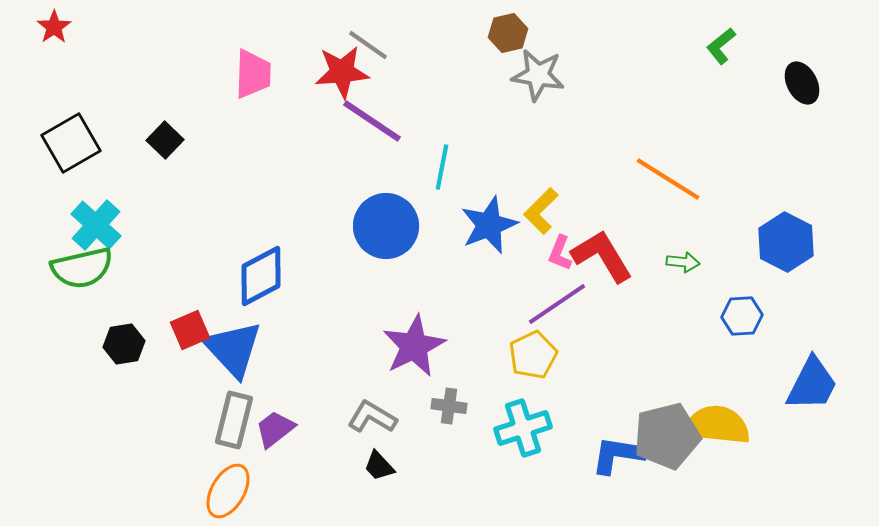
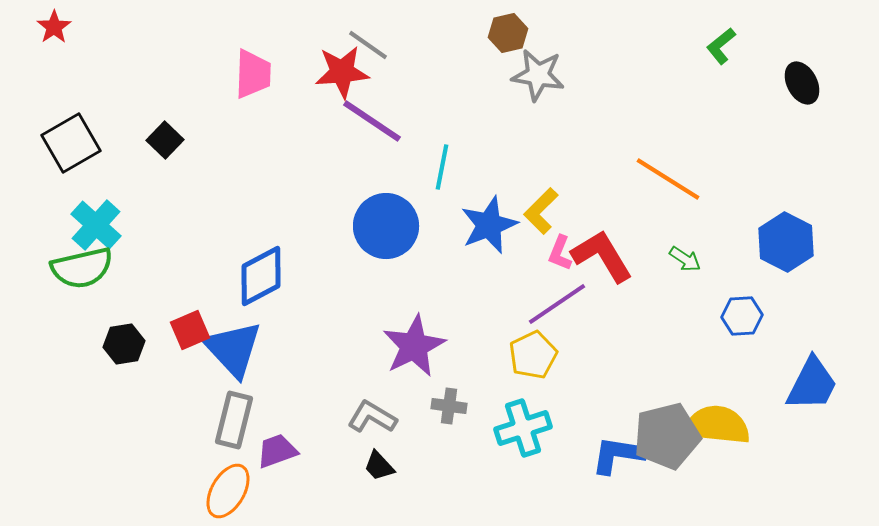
green arrow at (683, 262): moved 2 px right, 3 px up; rotated 28 degrees clockwise
purple trapezoid at (275, 429): moved 2 px right, 22 px down; rotated 18 degrees clockwise
